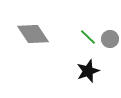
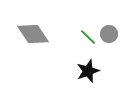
gray circle: moved 1 px left, 5 px up
